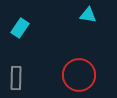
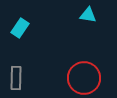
red circle: moved 5 px right, 3 px down
